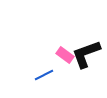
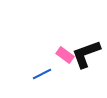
blue line: moved 2 px left, 1 px up
